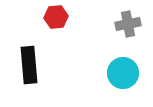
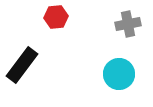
black rectangle: moved 7 px left; rotated 42 degrees clockwise
cyan circle: moved 4 px left, 1 px down
